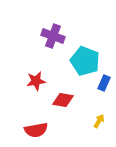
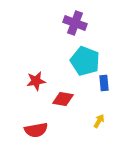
purple cross: moved 22 px right, 13 px up
blue rectangle: rotated 28 degrees counterclockwise
red diamond: moved 1 px up
